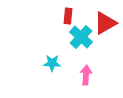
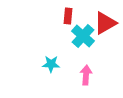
cyan cross: moved 2 px right, 1 px up
cyan star: moved 1 px left, 1 px down
